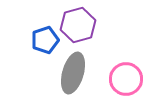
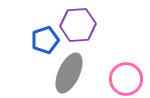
purple hexagon: rotated 12 degrees clockwise
gray ellipse: moved 4 px left; rotated 9 degrees clockwise
